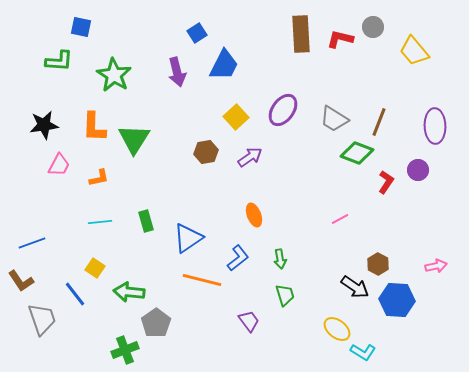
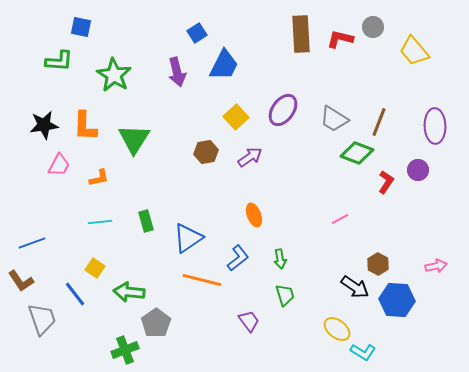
orange L-shape at (94, 127): moved 9 px left, 1 px up
